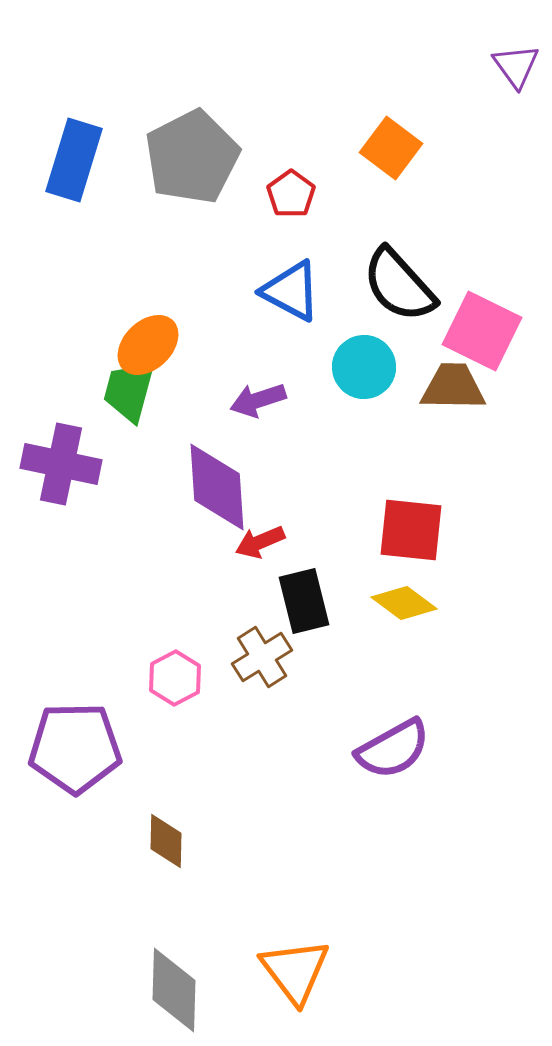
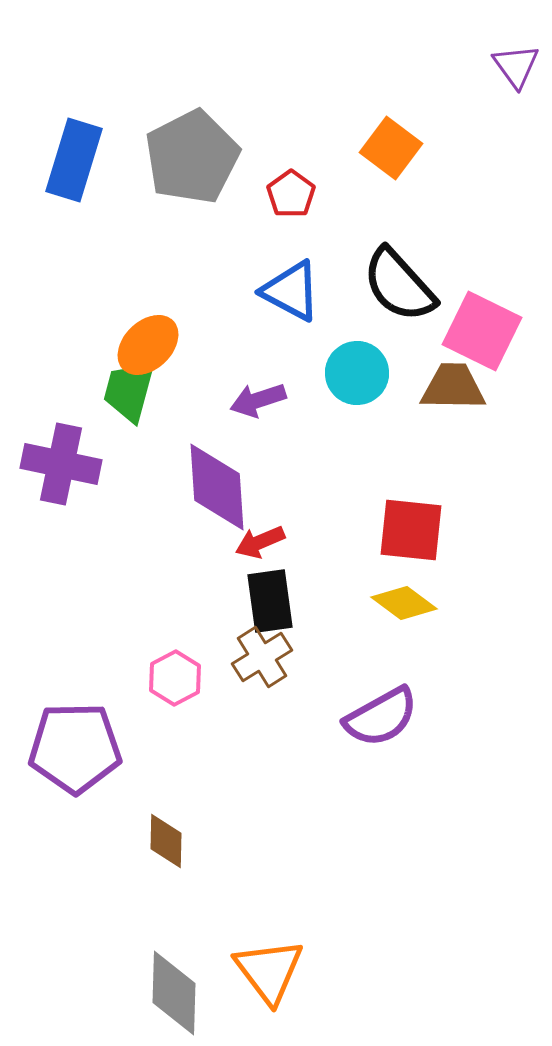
cyan circle: moved 7 px left, 6 px down
black rectangle: moved 34 px left; rotated 6 degrees clockwise
purple semicircle: moved 12 px left, 32 px up
orange triangle: moved 26 px left
gray diamond: moved 3 px down
